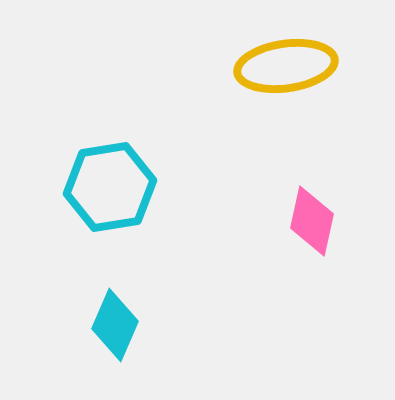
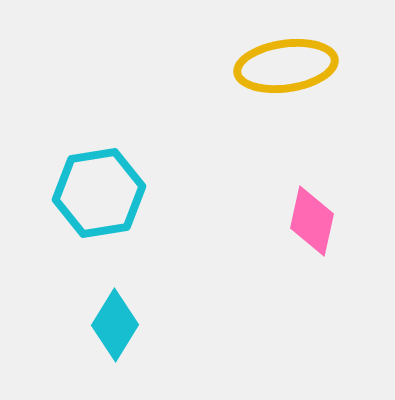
cyan hexagon: moved 11 px left, 6 px down
cyan diamond: rotated 8 degrees clockwise
